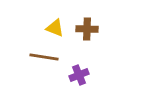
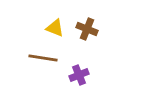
brown cross: rotated 20 degrees clockwise
brown line: moved 1 px left, 1 px down
